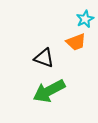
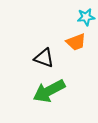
cyan star: moved 1 px right, 2 px up; rotated 18 degrees clockwise
